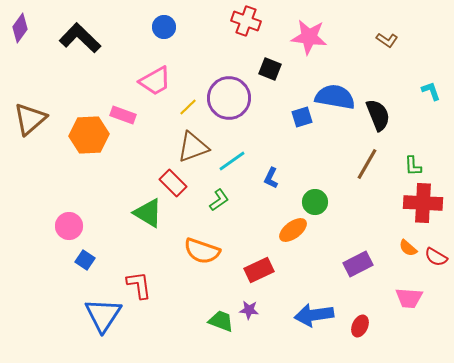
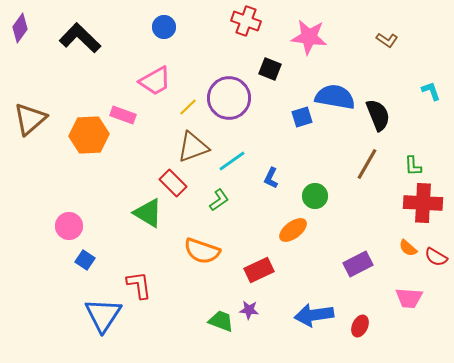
green circle at (315, 202): moved 6 px up
